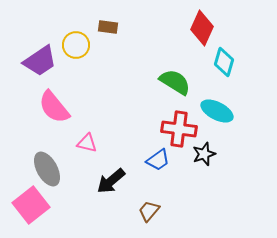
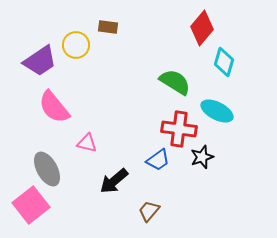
red diamond: rotated 16 degrees clockwise
black star: moved 2 px left, 3 px down
black arrow: moved 3 px right
